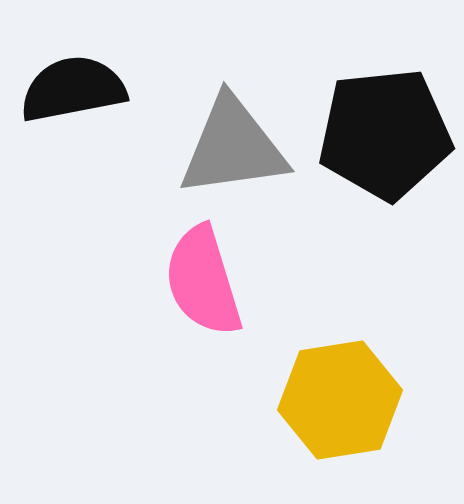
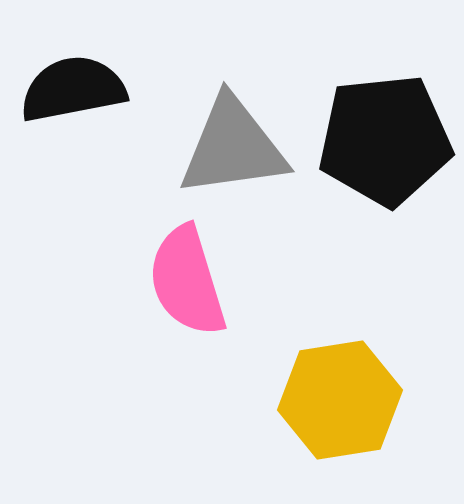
black pentagon: moved 6 px down
pink semicircle: moved 16 px left
